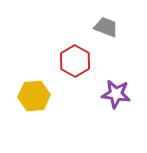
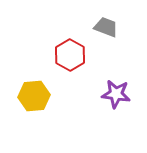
red hexagon: moved 5 px left, 6 px up
